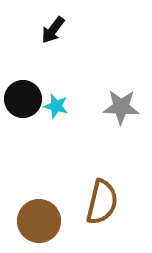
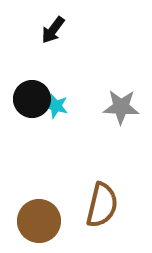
black circle: moved 9 px right
brown semicircle: moved 3 px down
